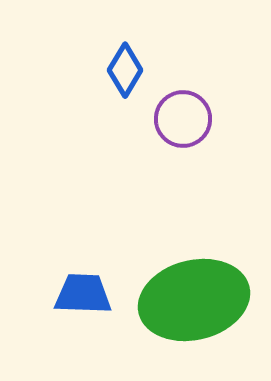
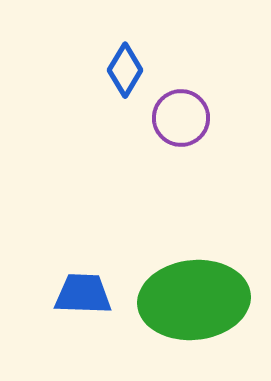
purple circle: moved 2 px left, 1 px up
green ellipse: rotated 8 degrees clockwise
